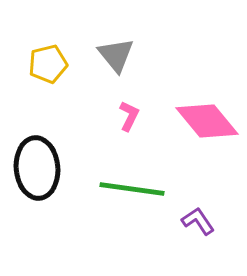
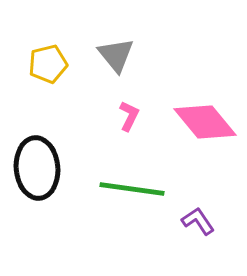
pink diamond: moved 2 px left, 1 px down
